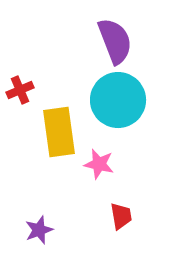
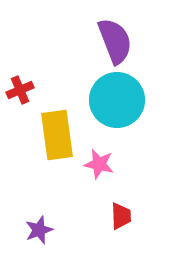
cyan circle: moved 1 px left
yellow rectangle: moved 2 px left, 3 px down
red trapezoid: rotated 8 degrees clockwise
